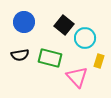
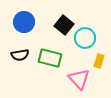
pink triangle: moved 2 px right, 2 px down
